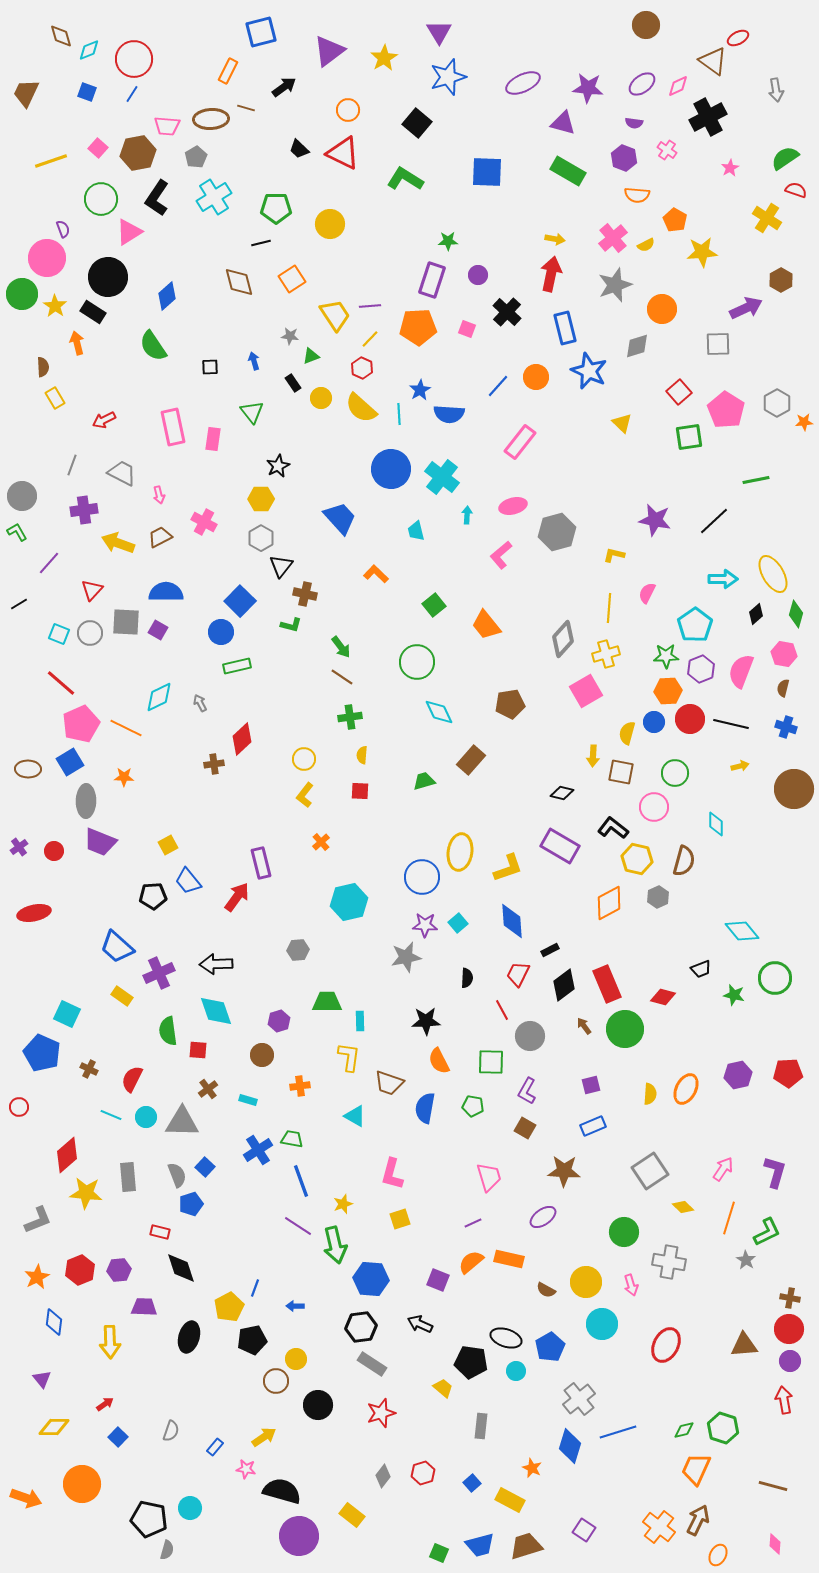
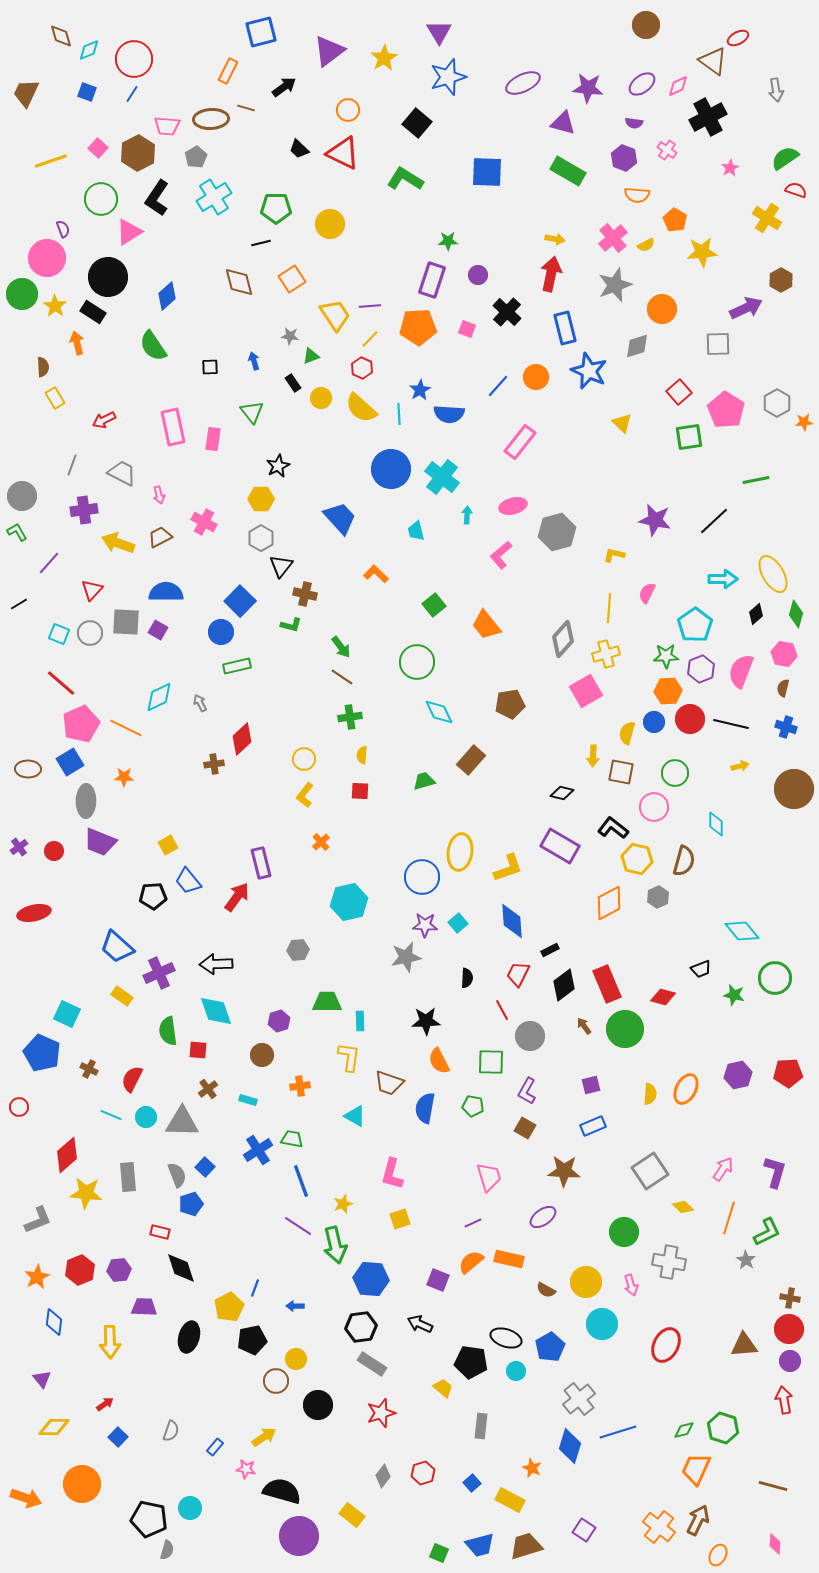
brown hexagon at (138, 153): rotated 16 degrees counterclockwise
